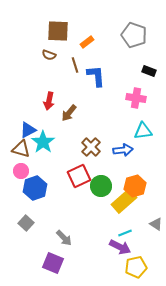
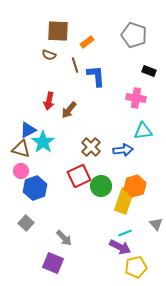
brown arrow: moved 3 px up
yellow rectangle: rotated 30 degrees counterclockwise
gray triangle: rotated 16 degrees clockwise
